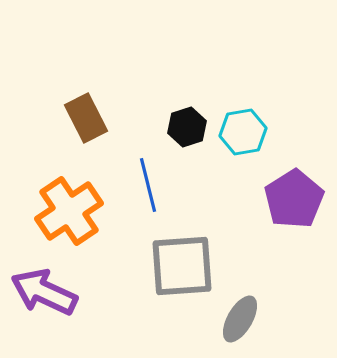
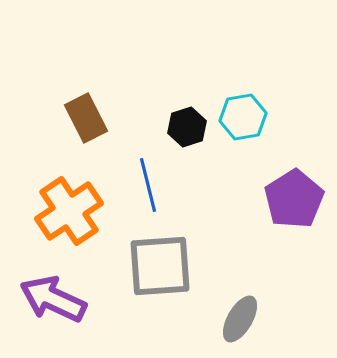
cyan hexagon: moved 15 px up
gray square: moved 22 px left
purple arrow: moved 9 px right, 7 px down
